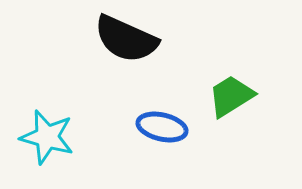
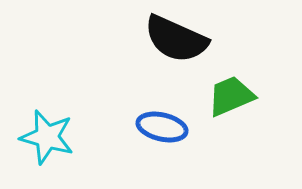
black semicircle: moved 50 px right
green trapezoid: rotated 9 degrees clockwise
